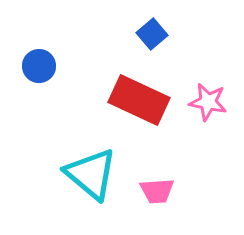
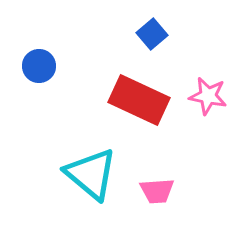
pink star: moved 6 px up
